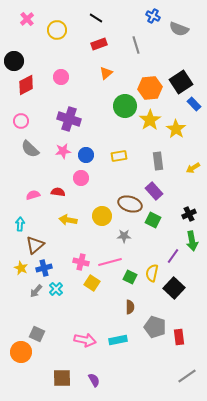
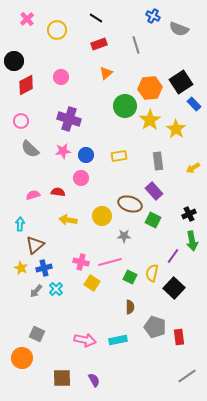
orange circle at (21, 352): moved 1 px right, 6 px down
